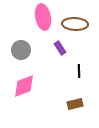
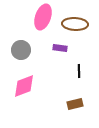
pink ellipse: rotated 30 degrees clockwise
purple rectangle: rotated 48 degrees counterclockwise
